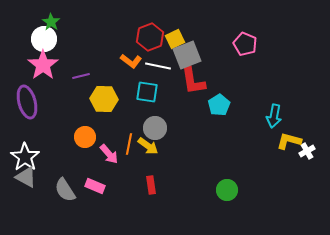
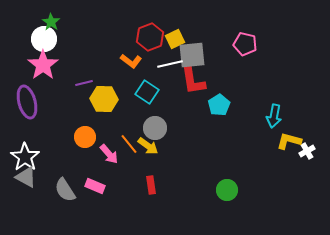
pink pentagon: rotated 10 degrees counterclockwise
gray square: moved 5 px right; rotated 16 degrees clockwise
white line: moved 12 px right, 2 px up; rotated 25 degrees counterclockwise
purple line: moved 3 px right, 7 px down
cyan square: rotated 25 degrees clockwise
orange line: rotated 50 degrees counterclockwise
